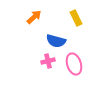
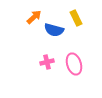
blue semicircle: moved 2 px left, 11 px up
pink cross: moved 1 px left, 1 px down
